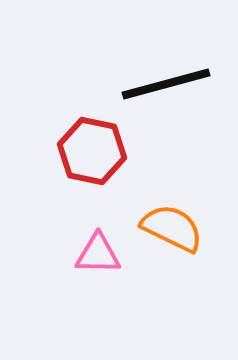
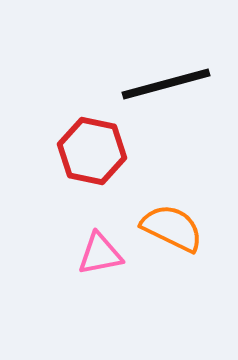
pink triangle: moved 2 px right; rotated 12 degrees counterclockwise
